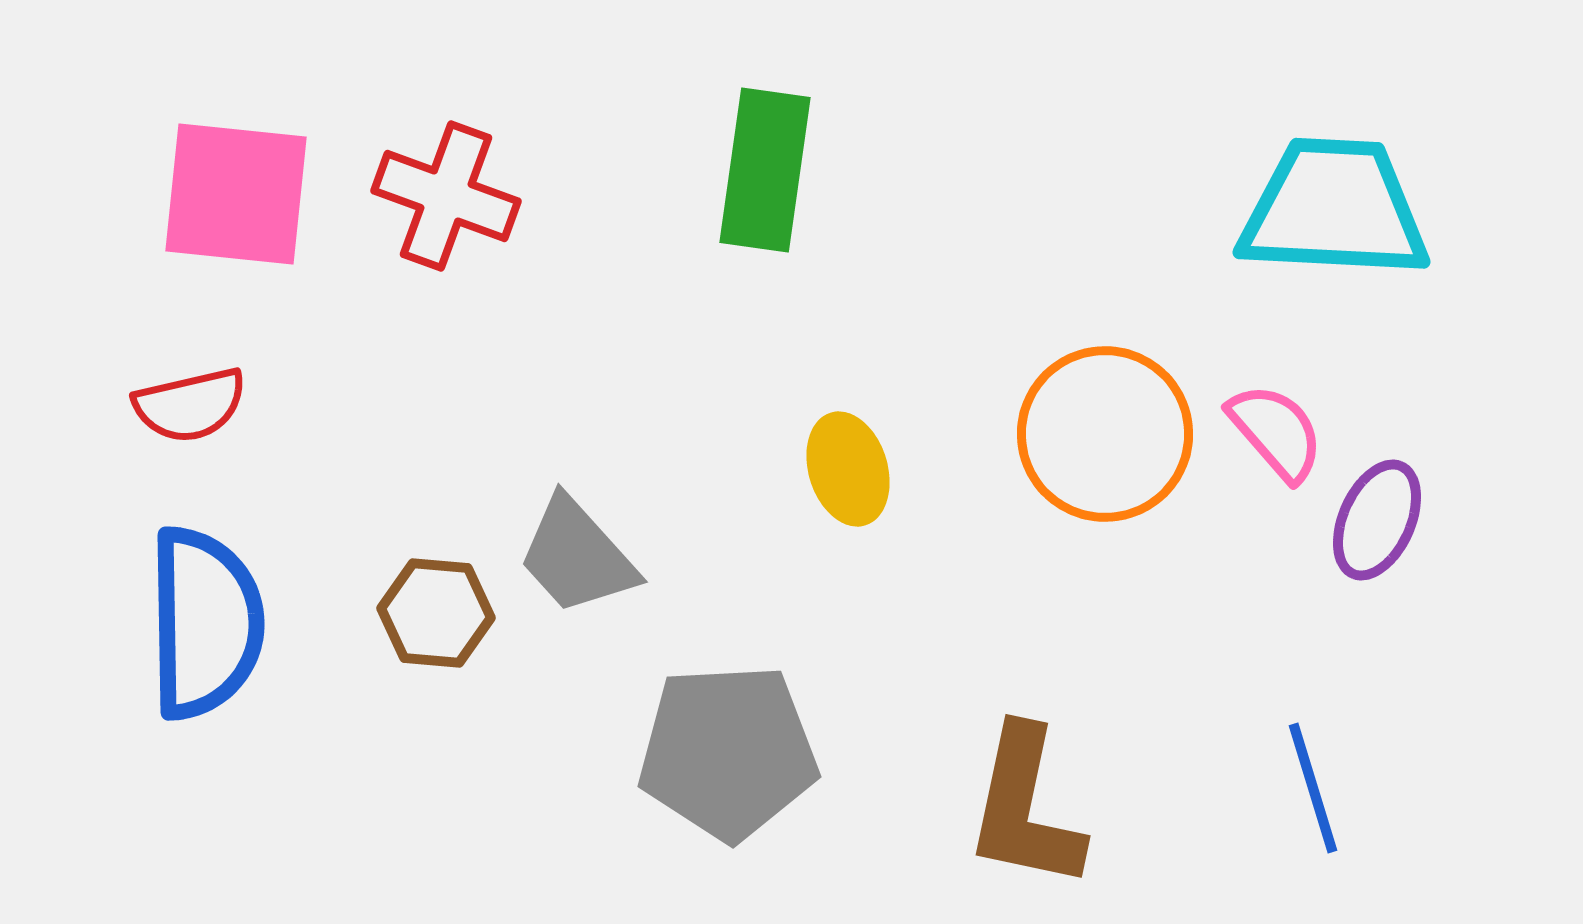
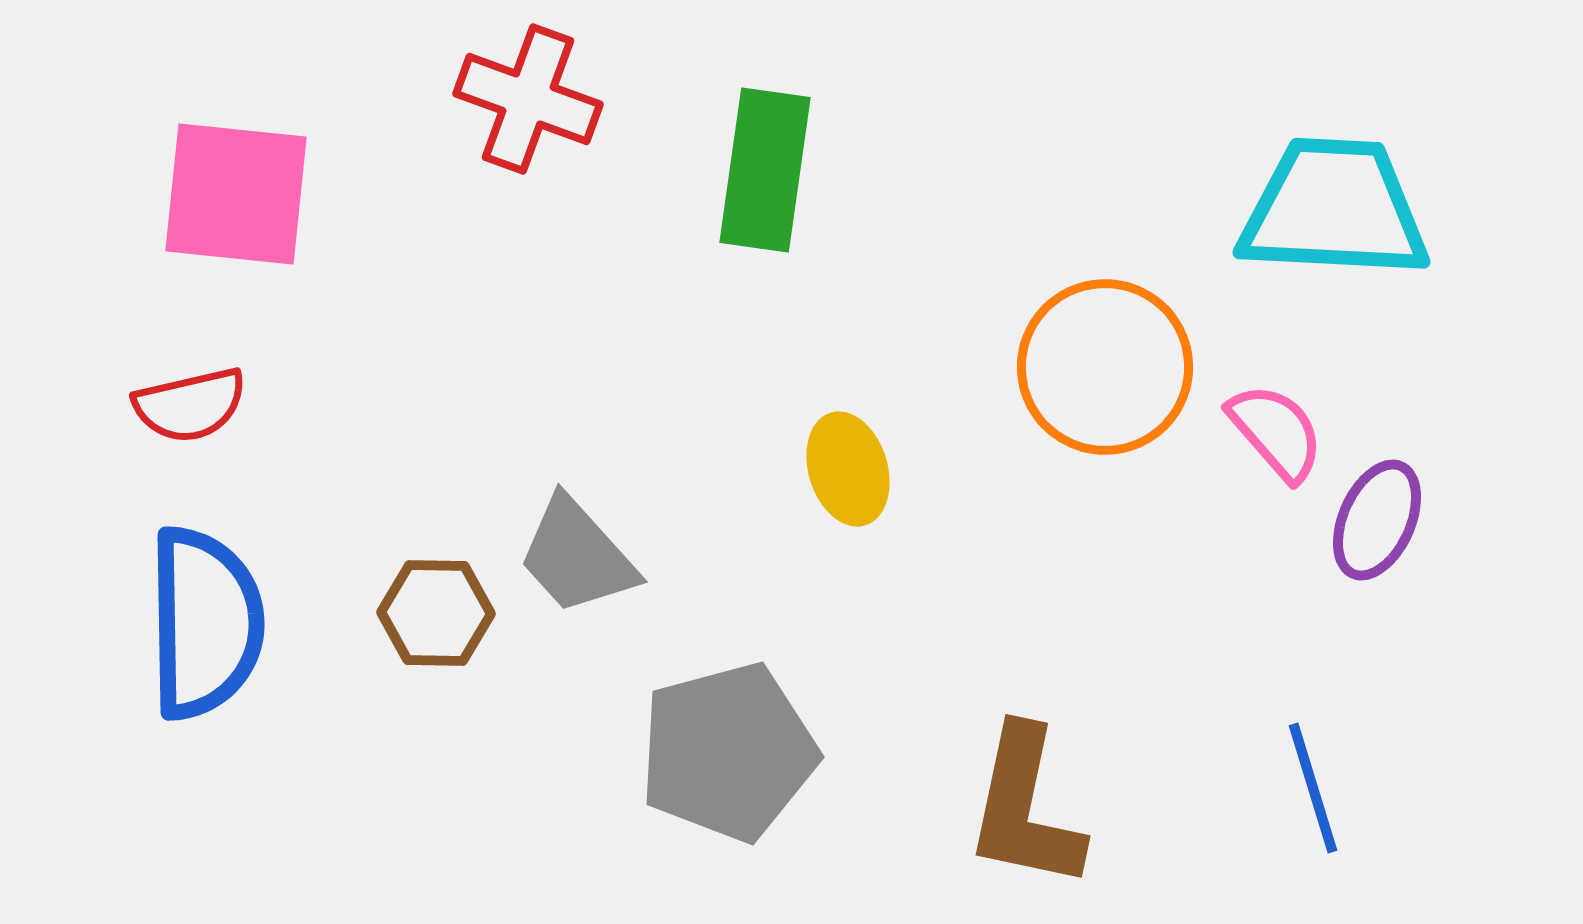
red cross: moved 82 px right, 97 px up
orange circle: moved 67 px up
brown hexagon: rotated 4 degrees counterclockwise
gray pentagon: rotated 12 degrees counterclockwise
